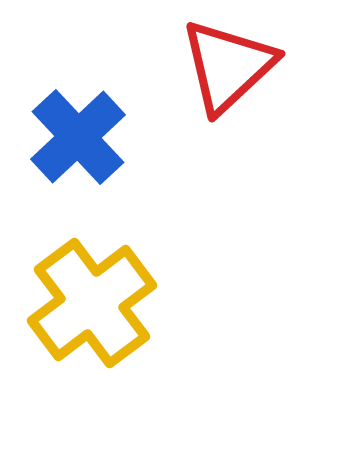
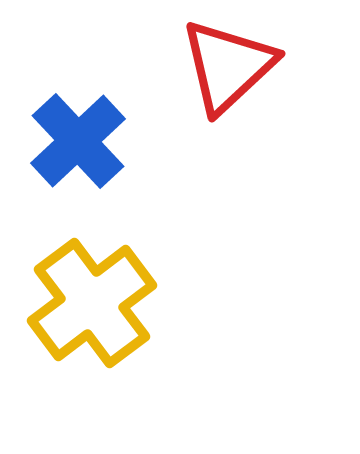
blue cross: moved 4 px down
